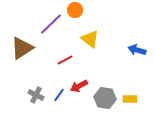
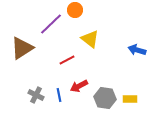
red line: moved 2 px right
blue line: rotated 48 degrees counterclockwise
